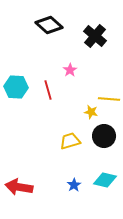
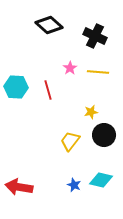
black cross: rotated 15 degrees counterclockwise
pink star: moved 2 px up
yellow line: moved 11 px left, 27 px up
yellow star: rotated 24 degrees counterclockwise
black circle: moved 1 px up
yellow trapezoid: rotated 35 degrees counterclockwise
cyan diamond: moved 4 px left
blue star: rotated 16 degrees counterclockwise
